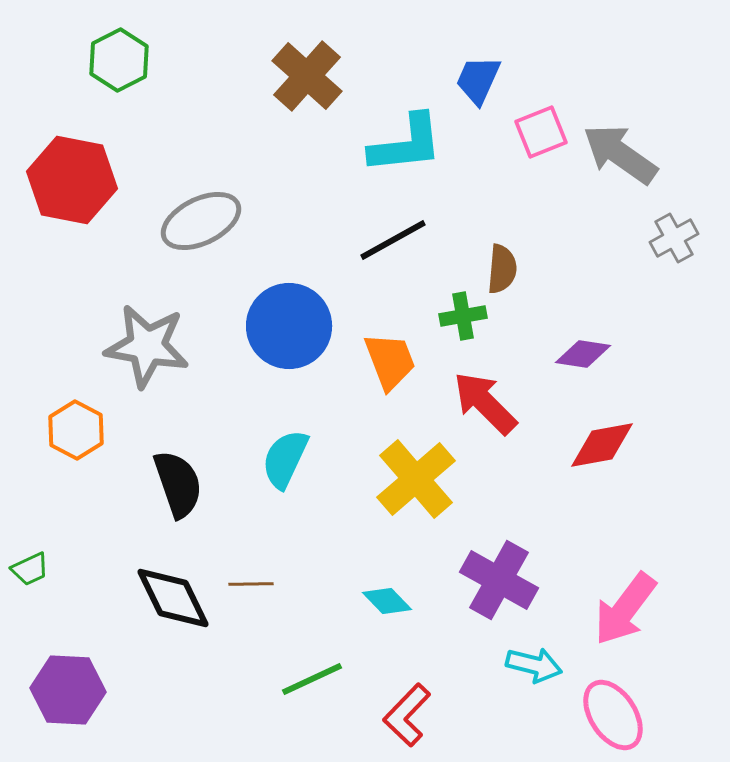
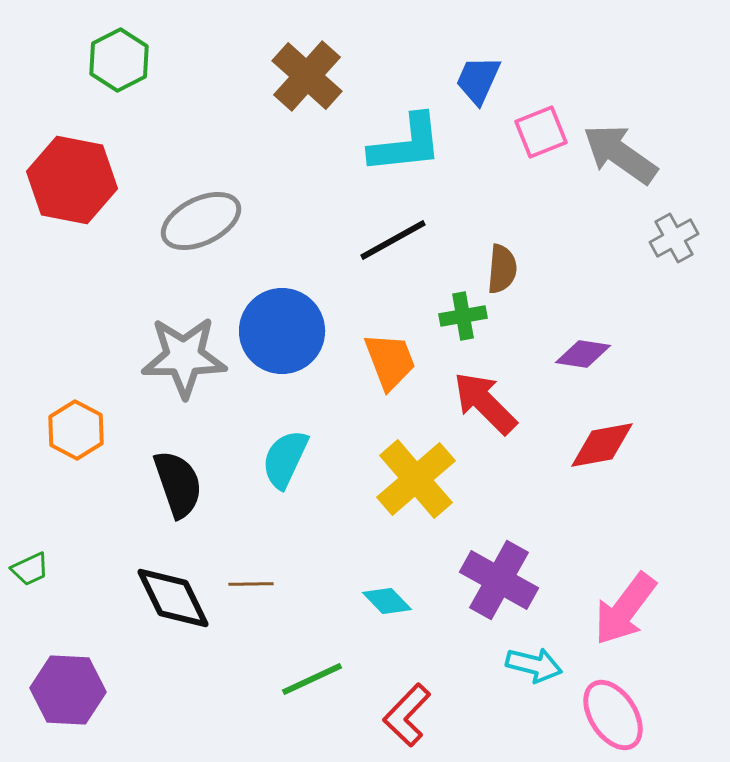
blue circle: moved 7 px left, 5 px down
gray star: moved 37 px right, 11 px down; rotated 10 degrees counterclockwise
